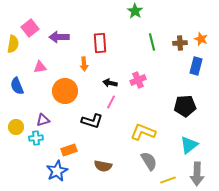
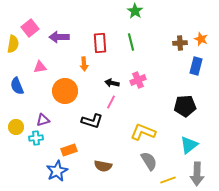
green line: moved 21 px left
black arrow: moved 2 px right
